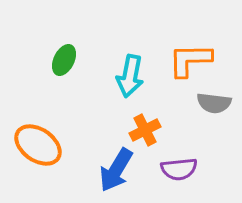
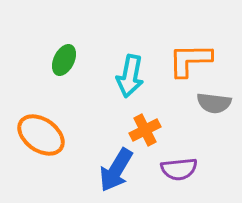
orange ellipse: moved 3 px right, 10 px up
